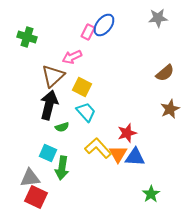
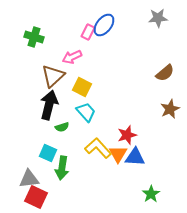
green cross: moved 7 px right
red star: moved 2 px down
gray triangle: moved 1 px left, 1 px down
